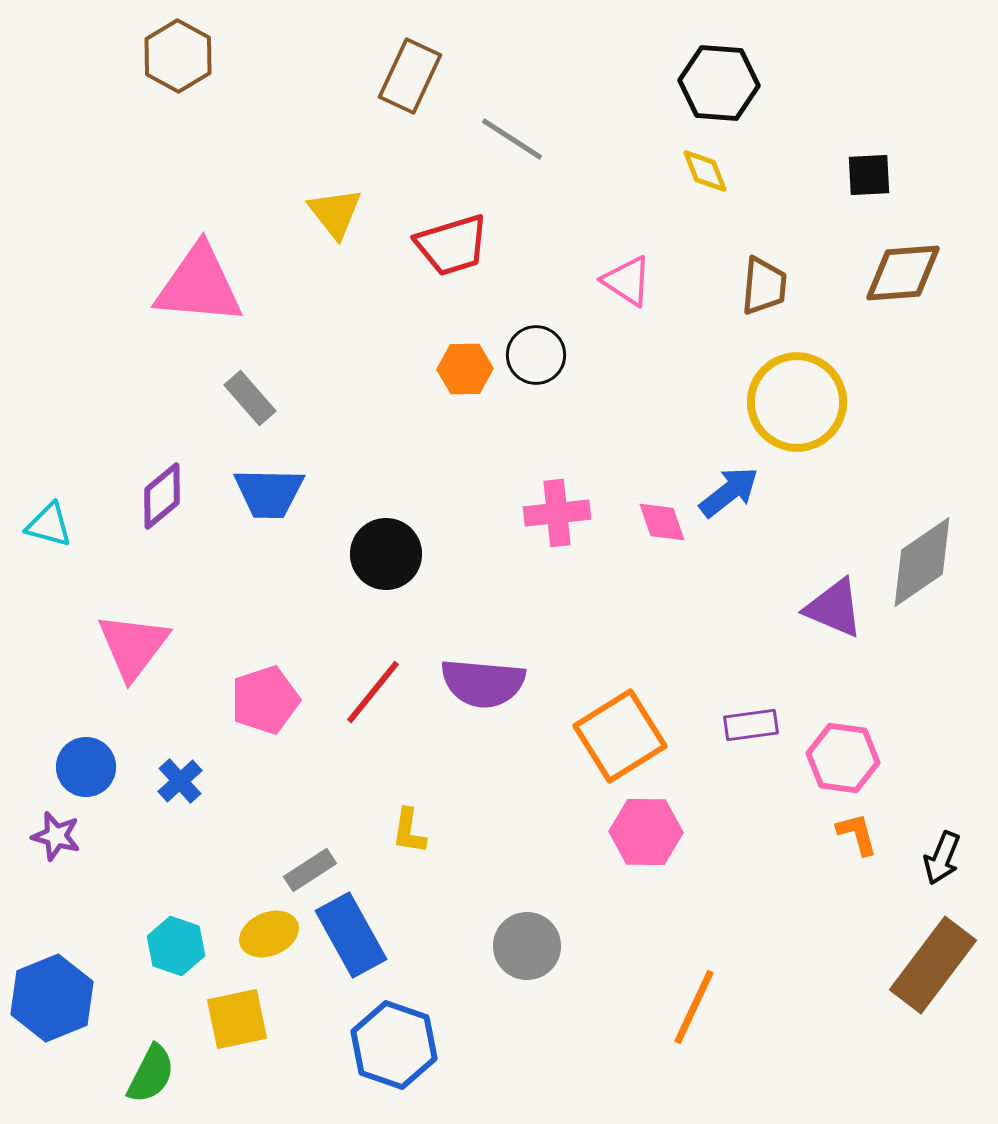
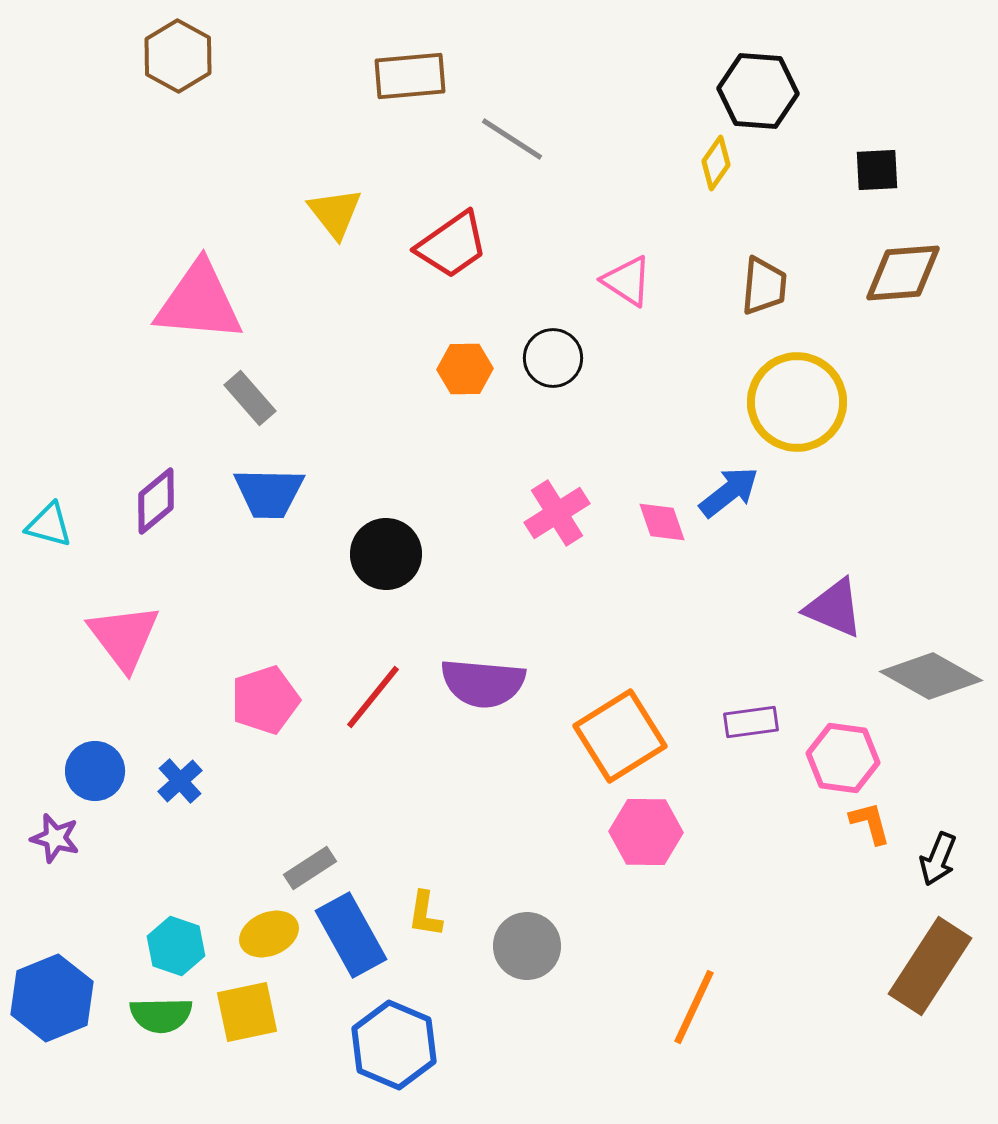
brown rectangle at (410, 76): rotated 60 degrees clockwise
black hexagon at (719, 83): moved 39 px right, 8 px down
yellow diamond at (705, 171): moved 11 px right, 8 px up; rotated 56 degrees clockwise
black square at (869, 175): moved 8 px right, 5 px up
red trapezoid at (452, 245): rotated 18 degrees counterclockwise
pink triangle at (199, 285): moved 17 px down
black circle at (536, 355): moved 17 px right, 3 px down
purple diamond at (162, 496): moved 6 px left, 5 px down
pink cross at (557, 513): rotated 26 degrees counterclockwise
gray diamond at (922, 562): moved 9 px right, 114 px down; rotated 64 degrees clockwise
pink triangle at (133, 646): moved 9 px left, 9 px up; rotated 14 degrees counterclockwise
red line at (373, 692): moved 5 px down
purple rectangle at (751, 725): moved 3 px up
blue circle at (86, 767): moved 9 px right, 4 px down
yellow L-shape at (409, 831): moved 16 px right, 83 px down
orange L-shape at (857, 834): moved 13 px right, 11 px up
purple star at (56, 836): moved 1 px left, 2 px down
black arrow at (942, 858): moved 4 px left, 1 px down
gray rectangle at (310, 870): moved 2 px up
brown rectangle at (933, 965): moved 3 px left, 1 px down; rotated 4 degrees counterclockwise
yellow square at (237, 1019): moved 10 px right, 7 px up
blue hexagon at (394, 1045): rotated 4 degrees clockwise
green semicircle at (151, 1074): moved 10 px right, 59 px up; rotated 62 degrees clockwise
